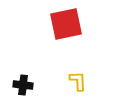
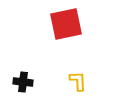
black cross: moved 3 px up
